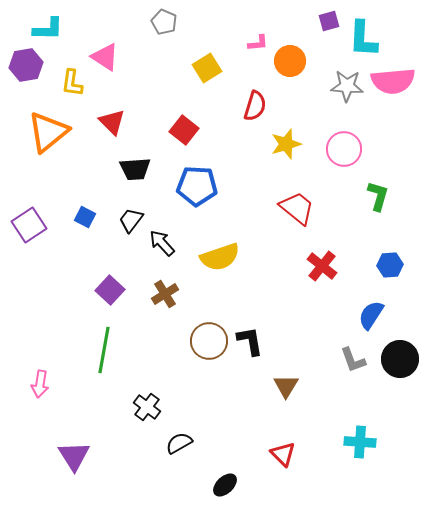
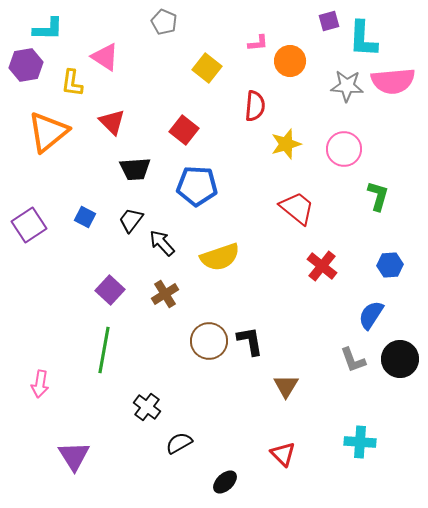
yellow square at (207, 68): rotated 20 degrees counterclockwise
red semicircle at (255, 106): rotated 12 degrees counterclockwise
black ellipse at (225, 485): moved 3 px up
